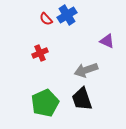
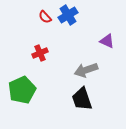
blue cross: moved 1 px right
red semicircle: moved 1 px left, 2 px up
green pentagon: moved 23 px left, 13 px up
